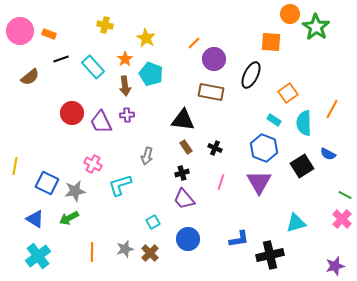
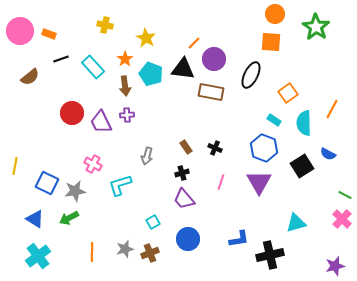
orange circle at (290, 14): moved 15 px left
black triangle at (183, 120): moved 51 px up
brown cross at (150, 253): rotated 24 degrees clockwise
